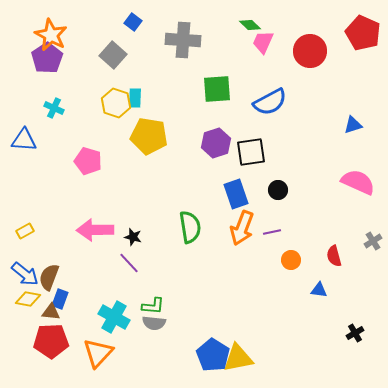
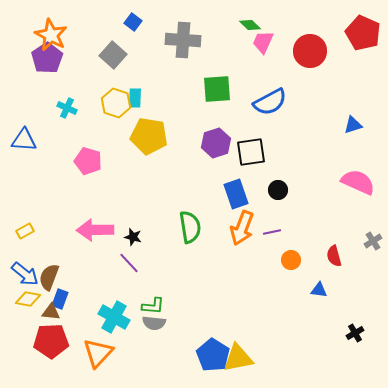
cyan cross at (54, 108): moved 13 px right
